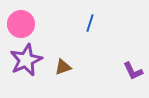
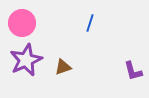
pink circle: moved 1 px right, 1 px up
purple L-shape: rotated 10 degrees clockwise
